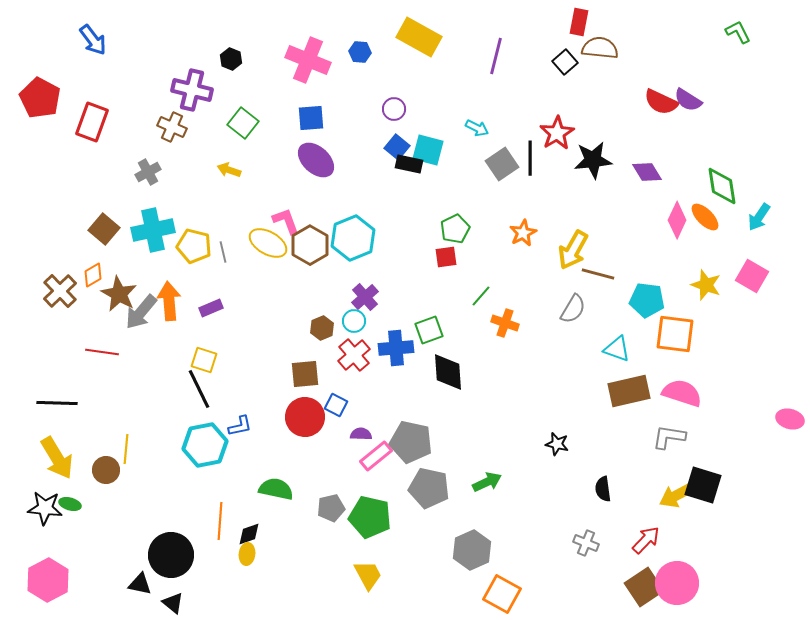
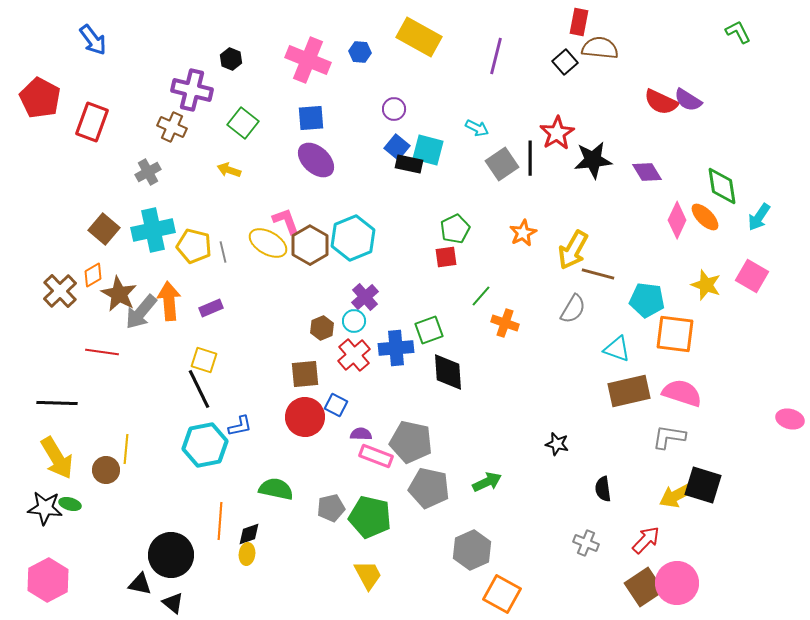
pink rectangle at (376, 456): rotated 60 degrees clockwise
